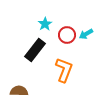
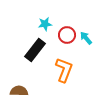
cyan star: rotated 24 degrees clockwise
cyan arrow: moved 4 px down; rotated 80 degrees clockwise
